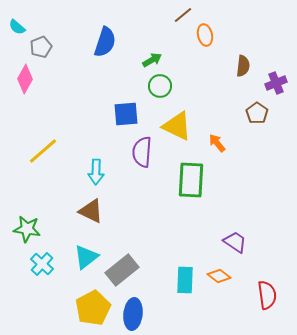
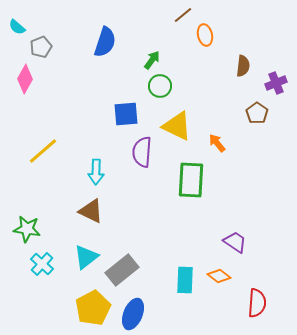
green arrow: rotated 24 degrees counterclockwise
red semicircle: moved 10 px left, 8 px down; rotated 12 degrees clockwise
blue ellipse: rotated 16 degrees clockwise
